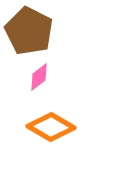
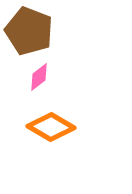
brown pentagon: rotated 6 degrees counterclockwise
